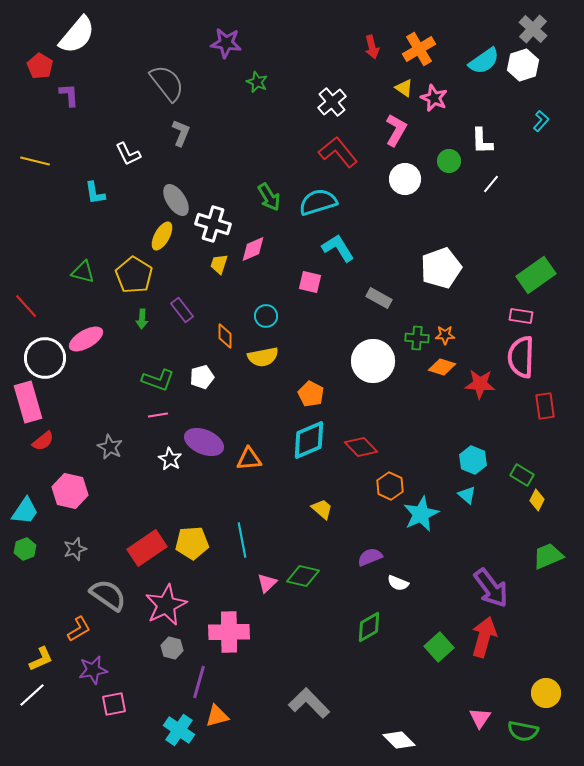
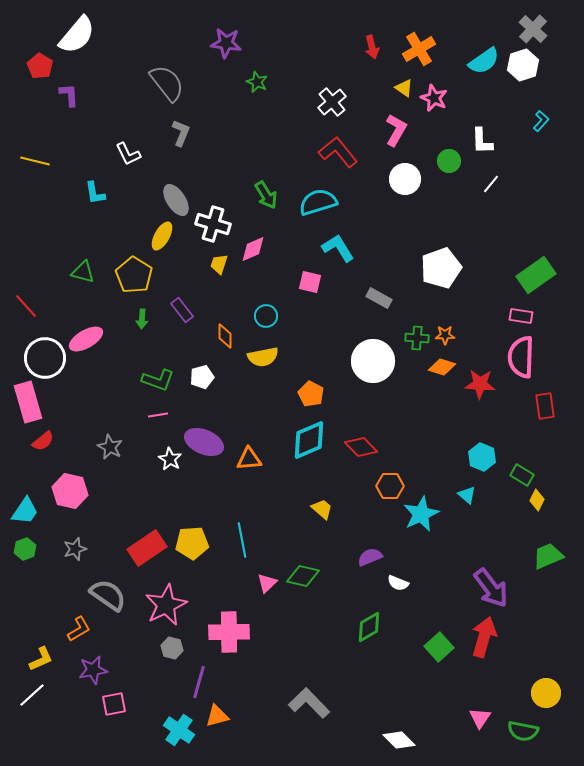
green arrow at (269, 197): moved 3 px left, 2 px up
cyan hexagon at (473, 460): moved 9 px right, 3 px up
orange hexagon at (390, 486): rotated 24 degrees counterclockwise
